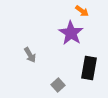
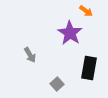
orange arrow: moved 4 px right
purple star: moved 1 px left
gray square: moved 1 px left, 1 px up
